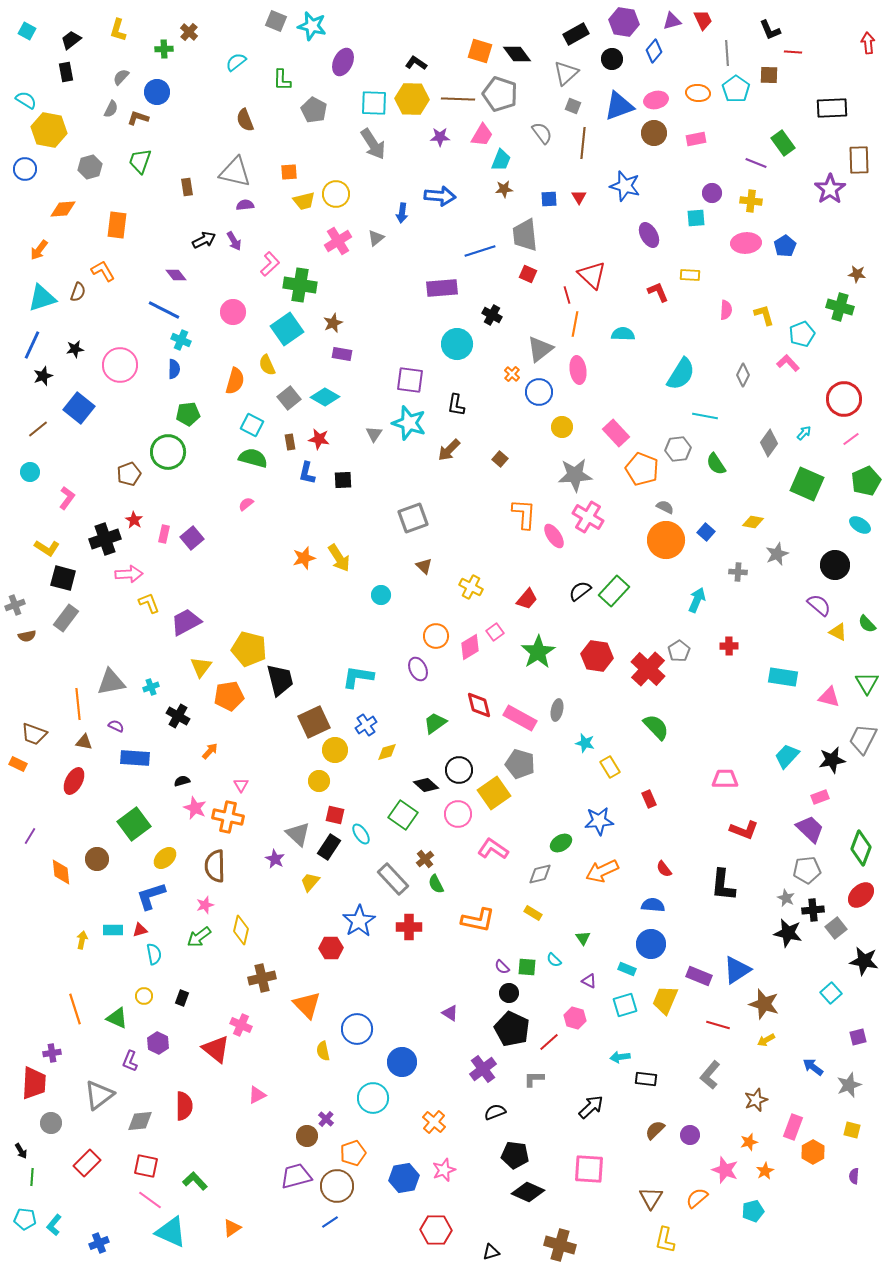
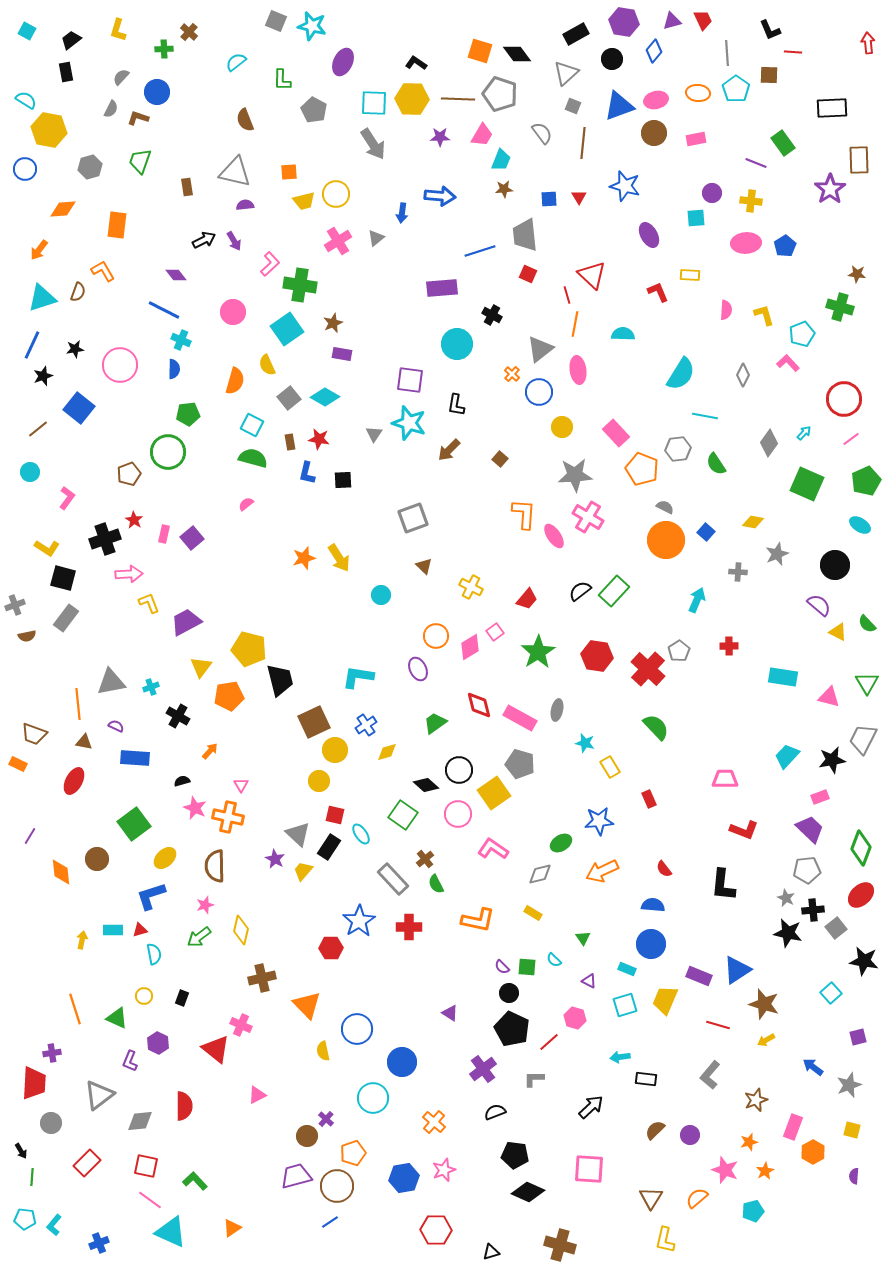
yellow trapezoid at (310, 882): moved 7 px left, 11 px up
